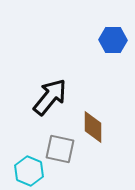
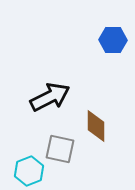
black arrow: rotated 24 degrees clockwise
brown diamond: moved 3 px right, 1 px up
cyan hexagon: rotated 16 degrees clockwise
